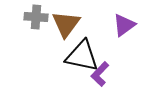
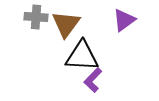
purple triangle: moved 5 px up
black triangle: rotated 9 degrees counterclockwise
purple L-shape: moved 7 px left, 6 px down
